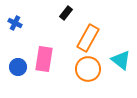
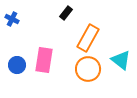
blue cross: moved 3 px left, 4 px up
pink rectangle: moved 1 px down
blue circle: moved 1 px left, 2 px up
